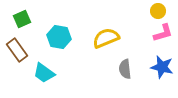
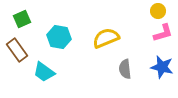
cyan trapezoid: moved 1 px up
